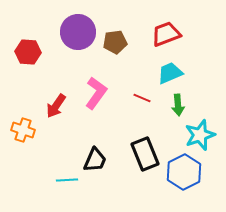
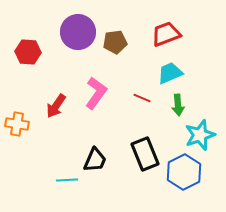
orange cross: moved 6 px left, 6 px up; rotated 10 degrees counterclockwise
